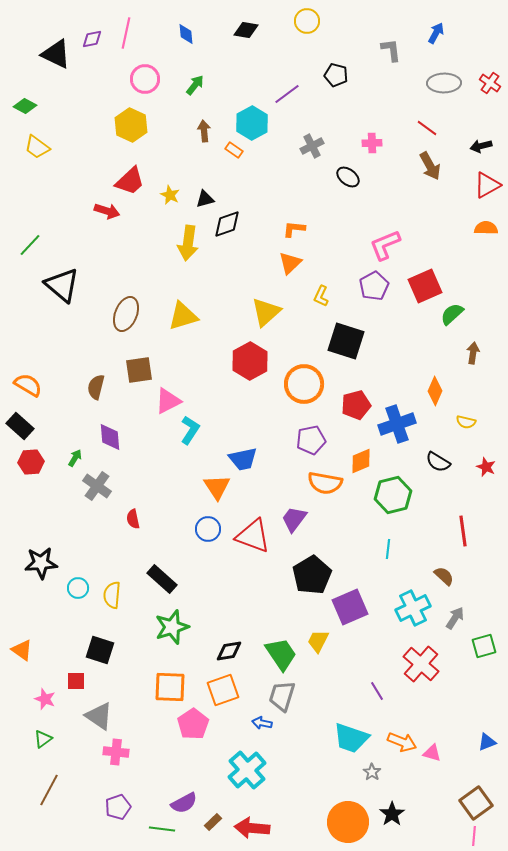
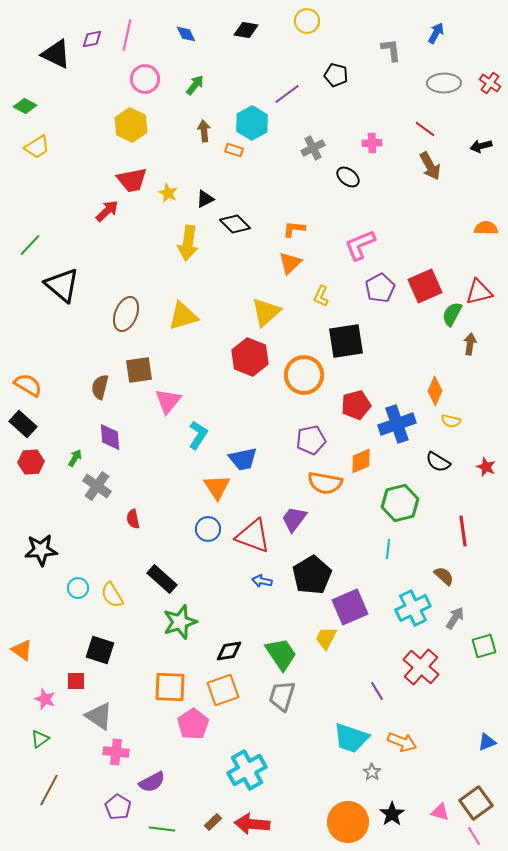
pink line at (126, 33): moved 1 px right, 2 px down
blue diamond at (186, 34): rotated 20 degrees counterclockwise
red line at (427, 128): moved 2 px left, 1 px down
gray cross at (312, 146): moved 1 px right, 2 px down
yellow trapezoid at (37, 147): rotated 68 degrees counterclockwise
orange rectangle at (234, 150): rotated 18 degrees counterclockwise
red trapezoid at (130, 181): moved 2 px right, 1 px up; rotated 32 degrees clockwise
red triangle at (487, 185): moved 8 px left, 107 px down; rotated 16 degrees clockwise
yellow star at (170, 195): moved 2 px left, 2 px up
black triangle at (205, 199): rotated 12 degrees counterclockwise
red arrow at (107, 211): rotated 60 degrees counterclockwise
black diamond at (227, 224): moved 8 px right; rotated 64 degrees clockwise
pink L-shape at (385, 245): moved 25 px left
purple pentagon at (374, 286): moved 6 px right, 2 px down
green semicircle at (452, 314): rotated 20 degrees counterclockwise
black square at (346, 341): rotated 27 degrees counterclockwise
brown arrow at (473, 353): moved 3 px left, 9 px up
red hexagon at (250, 361): moved 4 px up; rotated 9 degrees counterclockwise
orange circle at (304, 384): moved 9 px up
brown semicircle at (96, 387): moved 4 px right
pink triangle at (168, 401): rotated 24 degrees counterclockwise
yellow semicircle at (466, 422): moved 15 px left, 1 px up
black rectangle at (20, 426): moved 3 px right, 2 px up
cyan L-shape at (190, 430): moved 8 px right, 5 px down
green hexagon at (393, 495): moved 7 px right, 8 px down
black star at (41, 563): moved 13 px up
yellow semicircle at (112, 595): rotated 36 degrees counterclockwise
green star at (172, 627): moved 8 px right, 5 px up
yellow trapezoid at (318, 641): moved 8 px right, 3 px up
red cross at (421, 664): moved 3 px down
blue arrow at (262, 723): moved 142 px up
green triangle at (43, 739): moved 3 px left
pink triangle at (432, 753): moved 8 px right, 59 px down
cyan cross at (247, 770): rotated 12 degrees clockwise
purple semicircle at (184, 803): moved 32 px left, 21 px up
purple pentagon at (118, 807): rotated 20 degrees counterclockwise
red arrow at (252, 828): moved 4 px up
pink line at (474, 836): rotated 36 degrees counterclockwise
